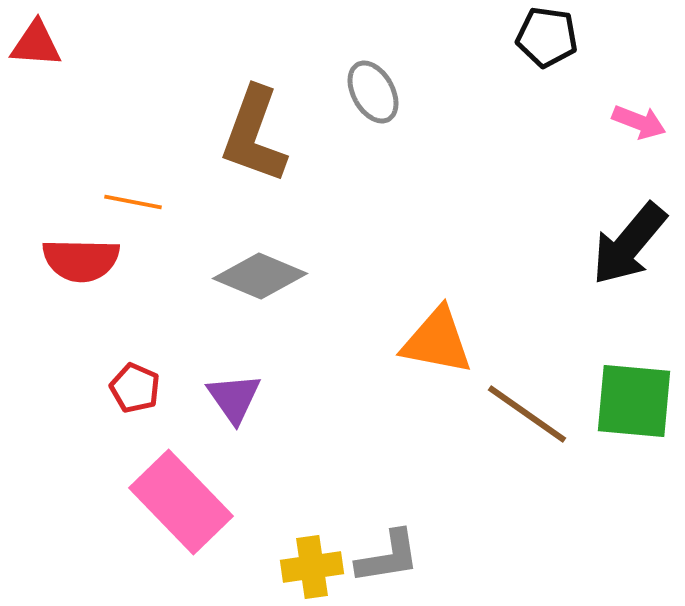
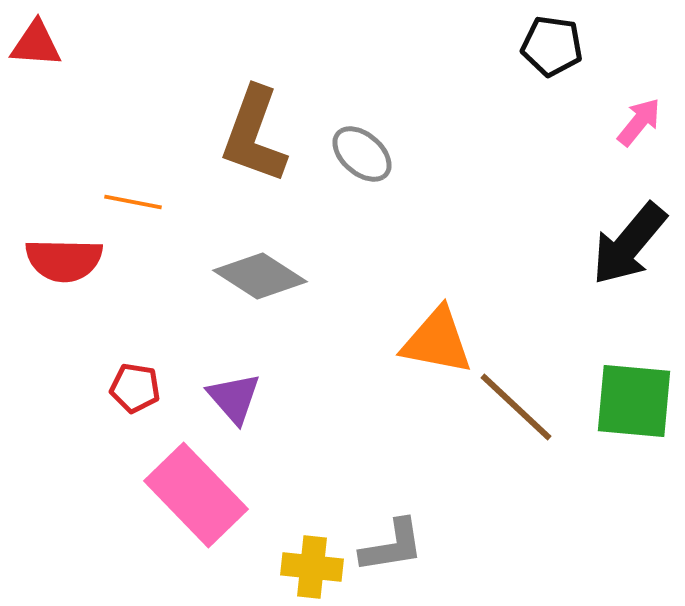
black pentagon: moved 5 px right, 9 px down
gray ellipse: moved 11 px left, 62 px down; rotated 20 degrees counterclockwise
pink arrow: rotated 72 degrees counterclockwise
red semicircle: moved 17 px left
gray diamond: rotated 10 degrees clockwise
red pentagon: rotated 15 degrees counterclockwise
purple triangle: rotated 6 degrees counterclockwise
brown line: moved 11 px left, 7 px up; rotated 8 degrees clockwise
pink rectangle: moved 15 px right, 7 px up
gray L-shape: moved 4 px right, 11 px up
yellow cross: rotated 14 degrees clockwise
